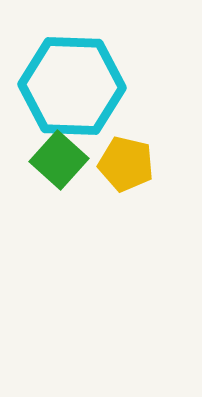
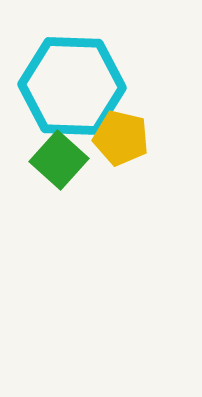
yellow pentagon: moved 5 px left, 26 px up
